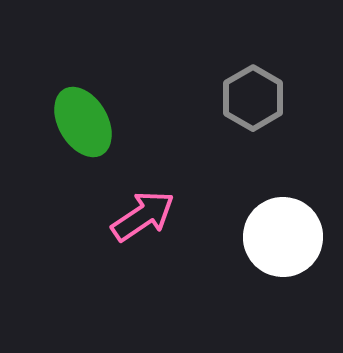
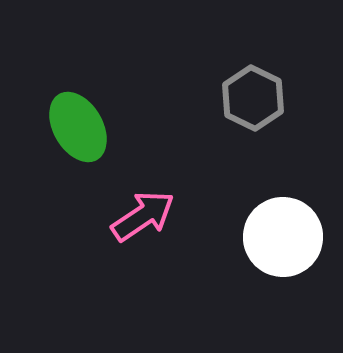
gray hexagon: rotated 4 degrees counterclockwise
green ellipse: moved 5 px left, 5 px down
